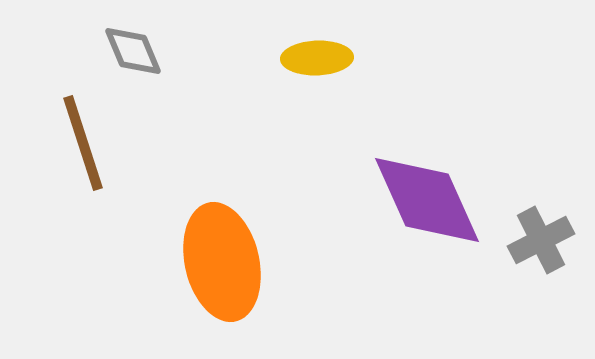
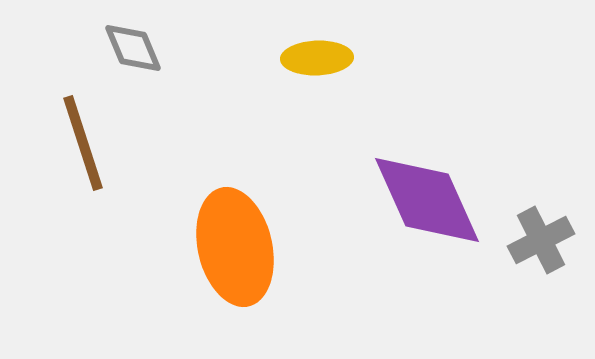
gray diamond: moved 3 px up
orange ellipse: moved 13 px right, 15 px up
